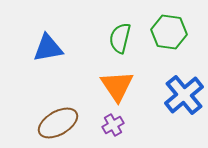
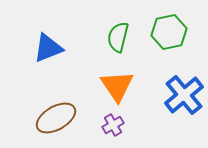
green hexagon: rotated 20 degrees counterclockwise
green semicircle: moved 2 px left, 1 px up
blue triangle: rotated 12 degrees counterclockwise
brown ellipse: moved 2 px left, 5 px up
